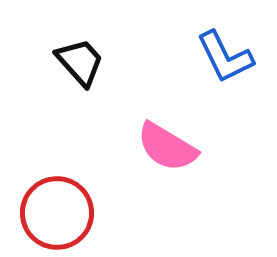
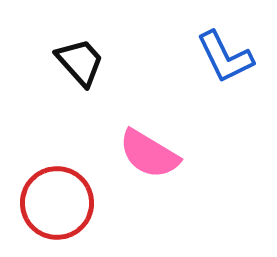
pink semicircle: moved 18 px left, 7 px down
red circle: moved 10 px up
